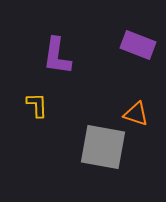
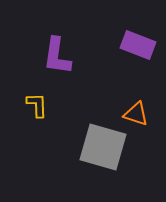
gray square: rotated 6 degrees clockwise
